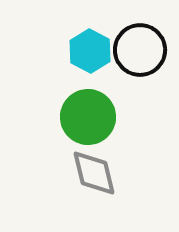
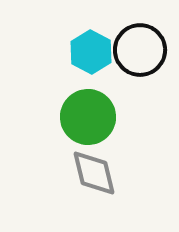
cyan hexagon: moved 1 px right, 1 px down
